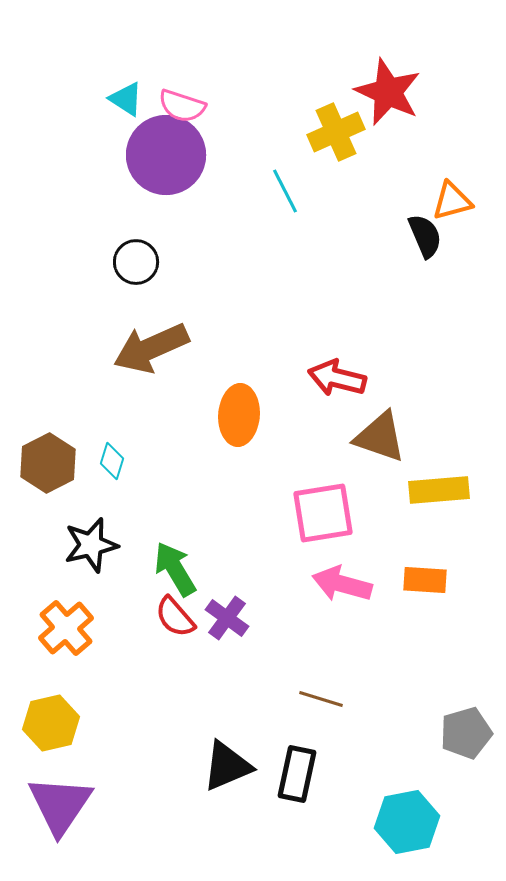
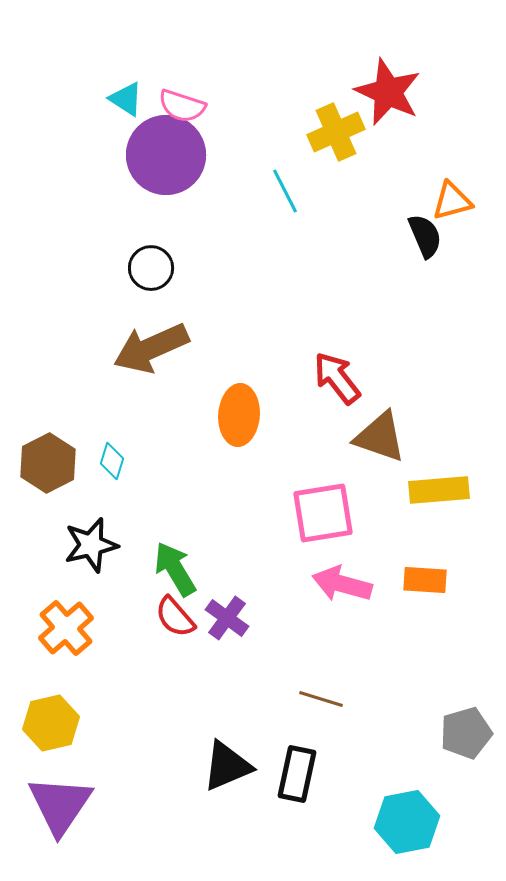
black circle: moved 15 px right, 6 px down
red arrow: rotated 38 degrees clockwise
